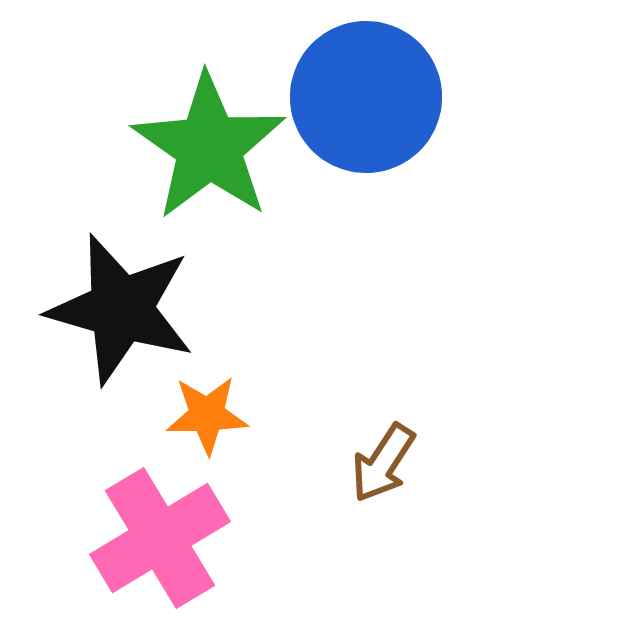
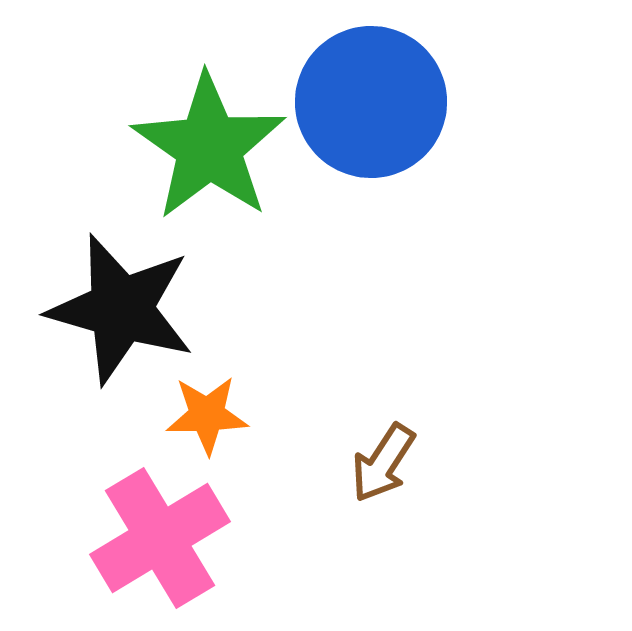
blue circle: moved 5 px right, 5 px down
